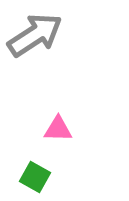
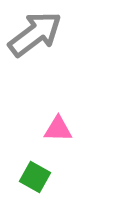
gray arrow: moved 1 px up; rotated 4 degrees counterclockwise
